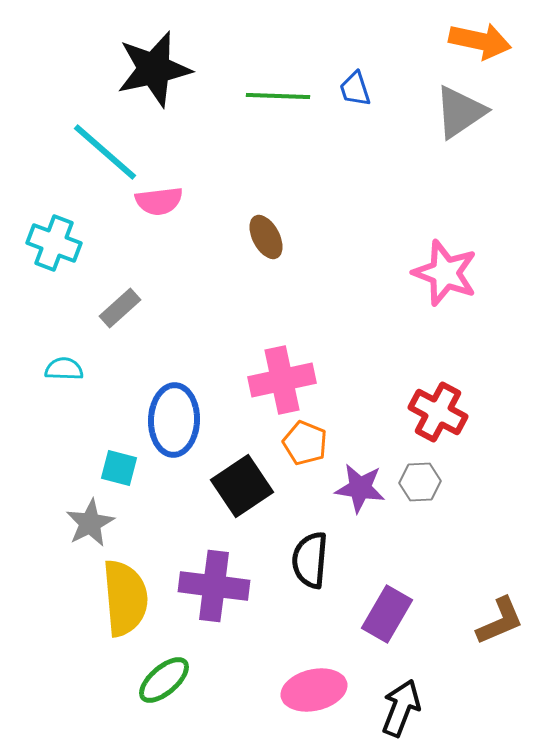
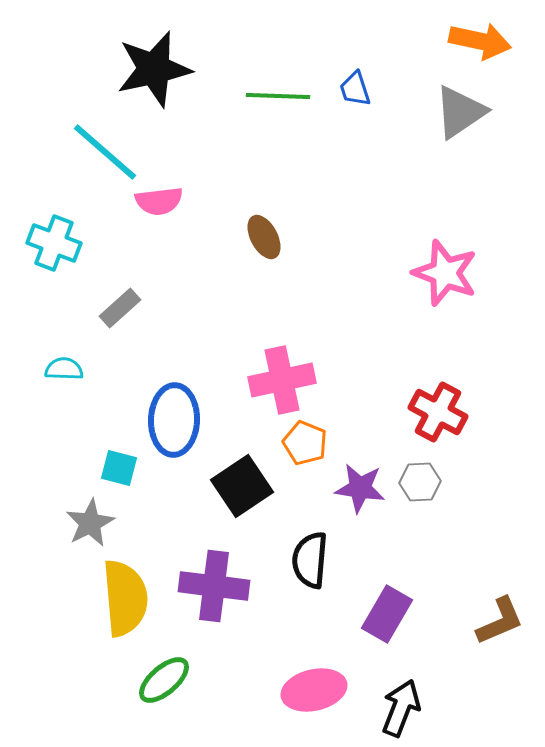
brown ellipse: moved 2 px left
